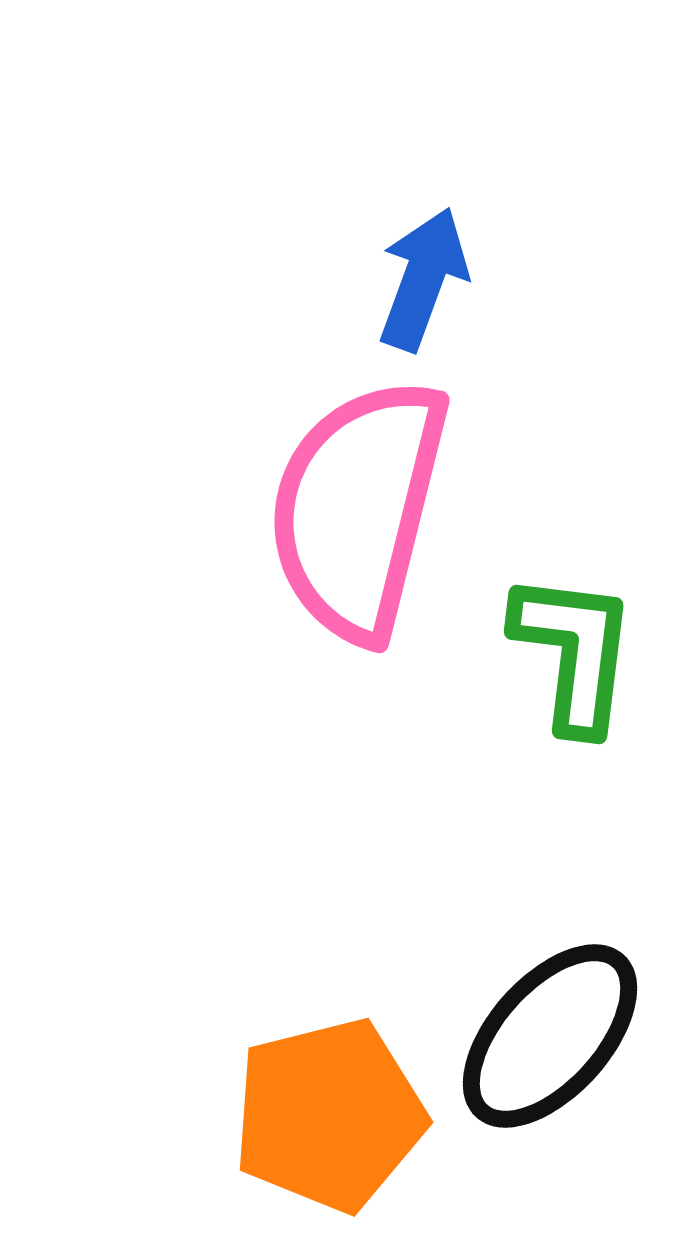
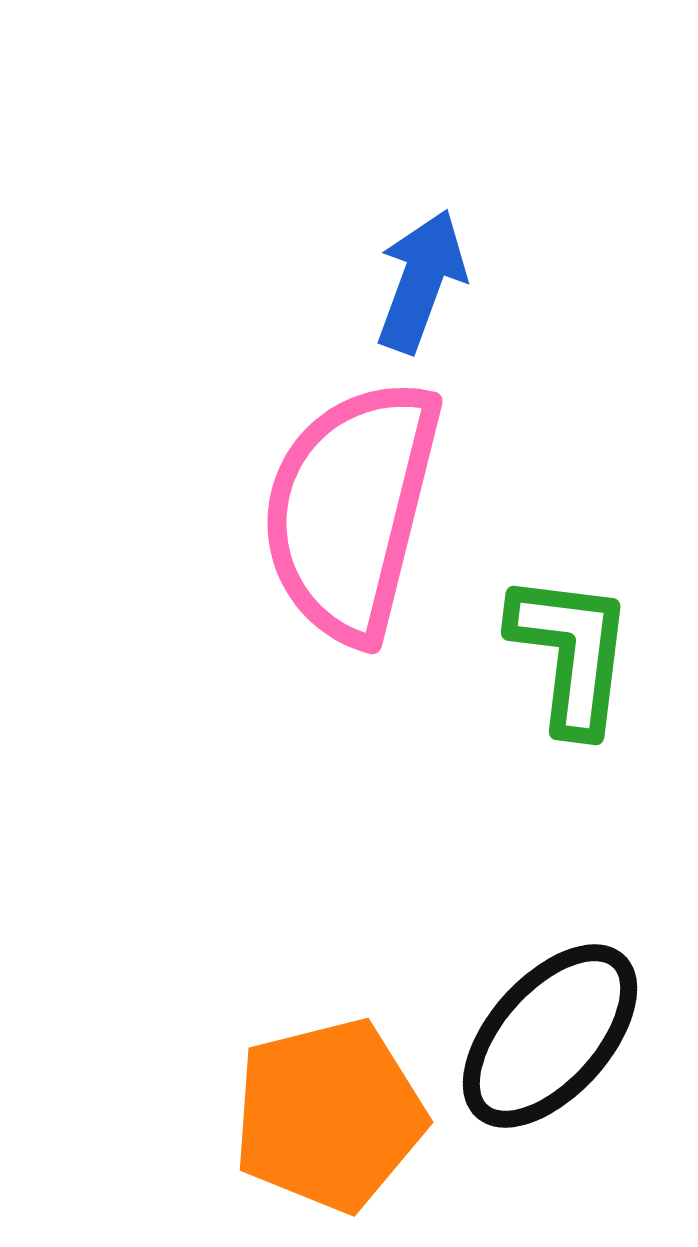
blue arrow: moved 2 px left, 2 px down
pink semicircle: moved 7 px left, 1 px down
green L-shape: moved 3 px left, 1 px down
